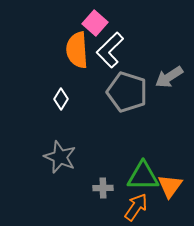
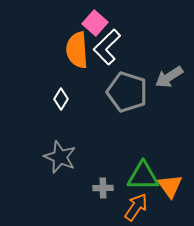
white L-shape: moved 3 px left, 3 px up
orange triangle: rotated 12 degrees counterclockwise
